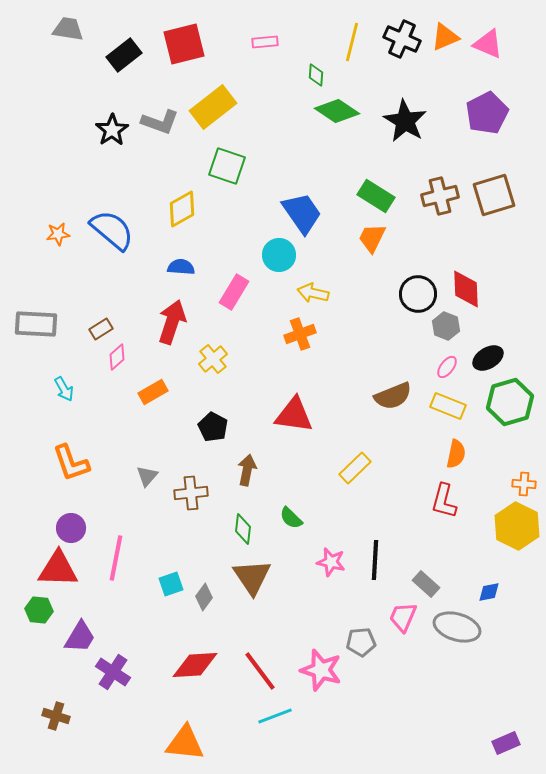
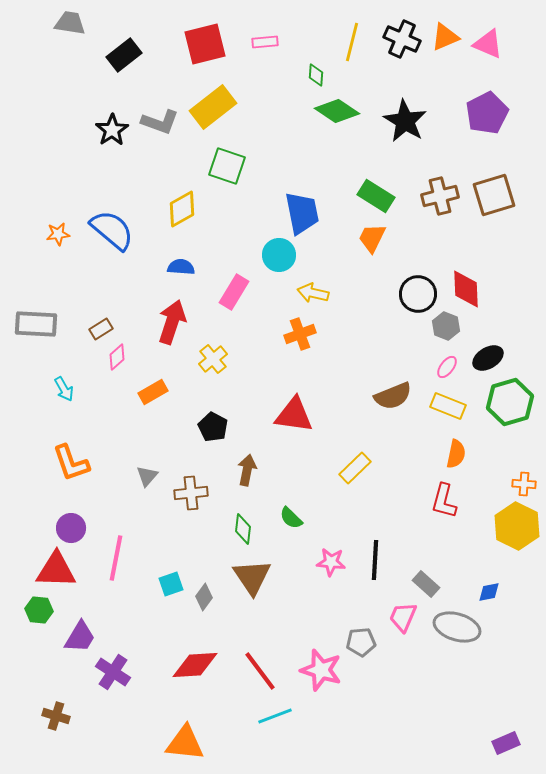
gray trapezoid at (68, 29): moved 2 px right, 6 px up
red square at (184, 44): moved 21 px right
blue trapezoid at (302, 213): rotated 24 degrees clockwise
pink star at (331, 562): rotated 8 degrees counterclockwise
red triangle at (58, 569): moved 2 px left, 1 px down
